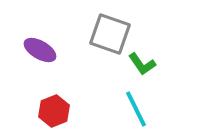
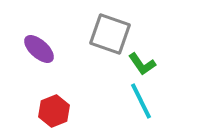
purple ellipse: moved 1 px left, 1 px up; rotated 12 degrees clockwise
cyan line: moved 5 px right, 8 px up
